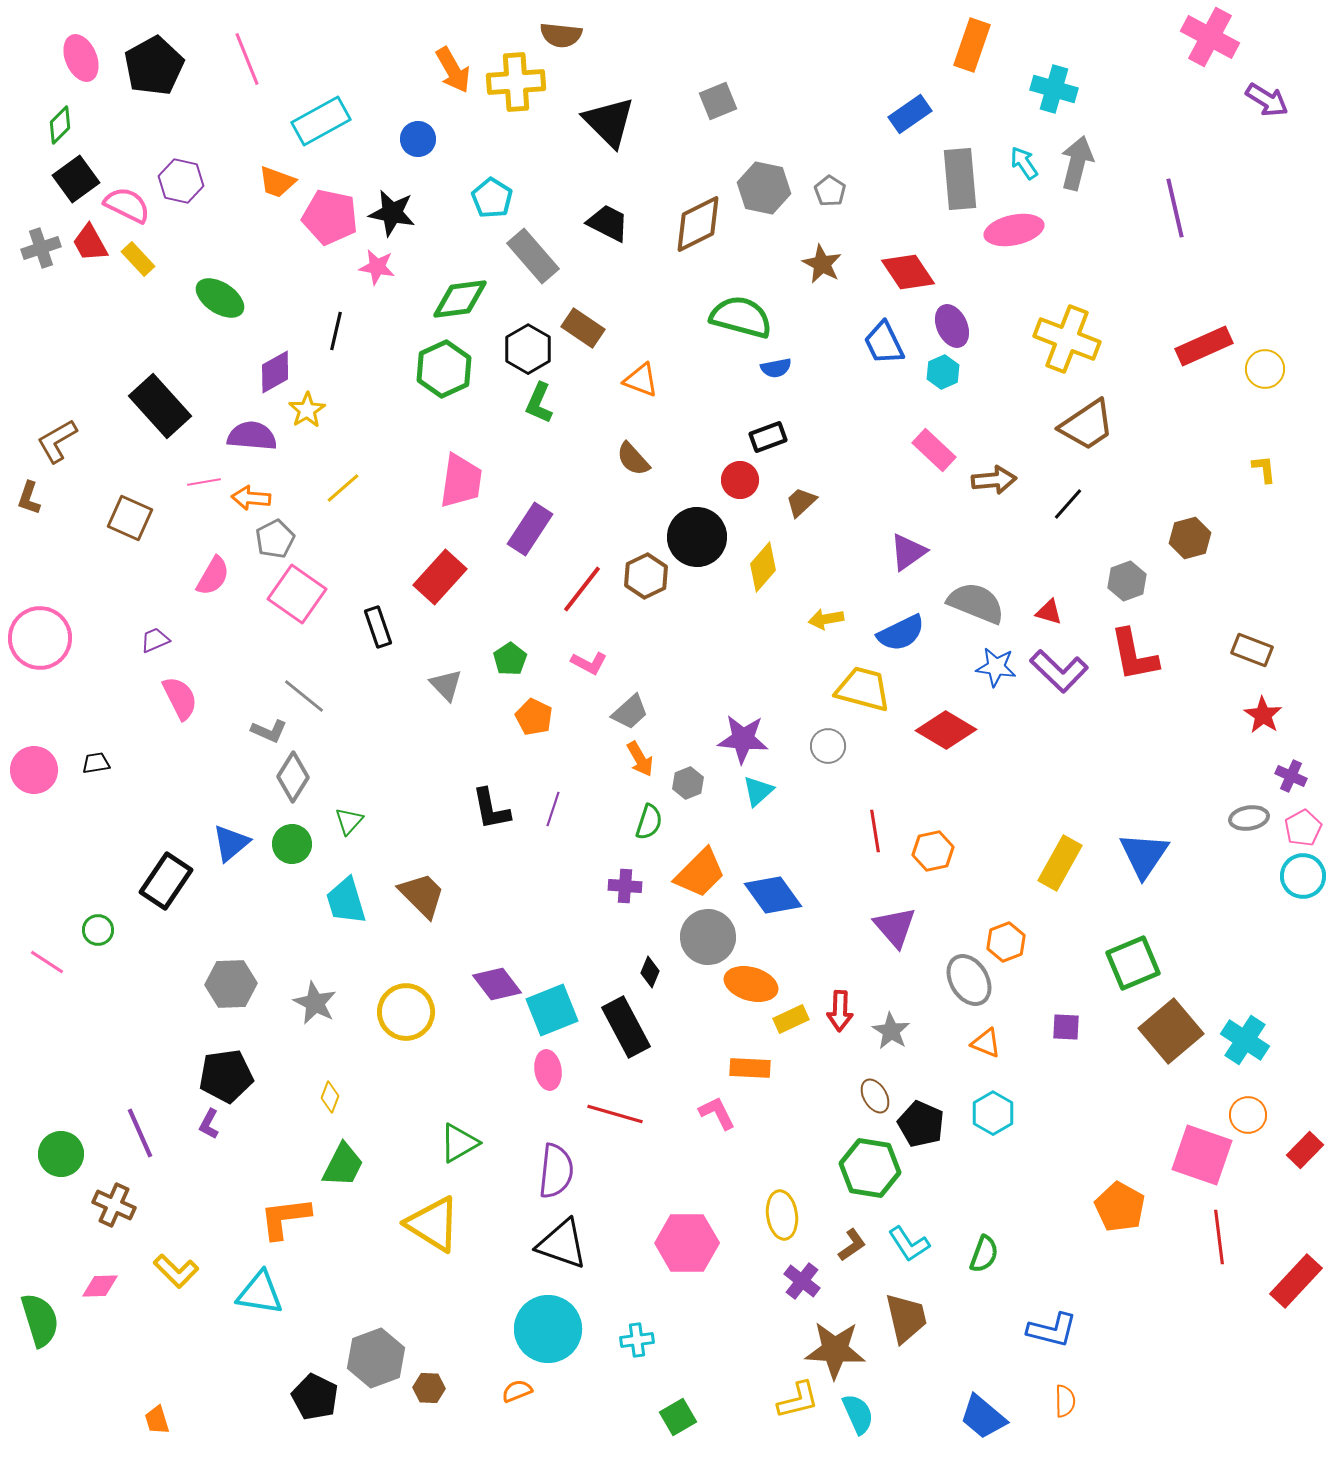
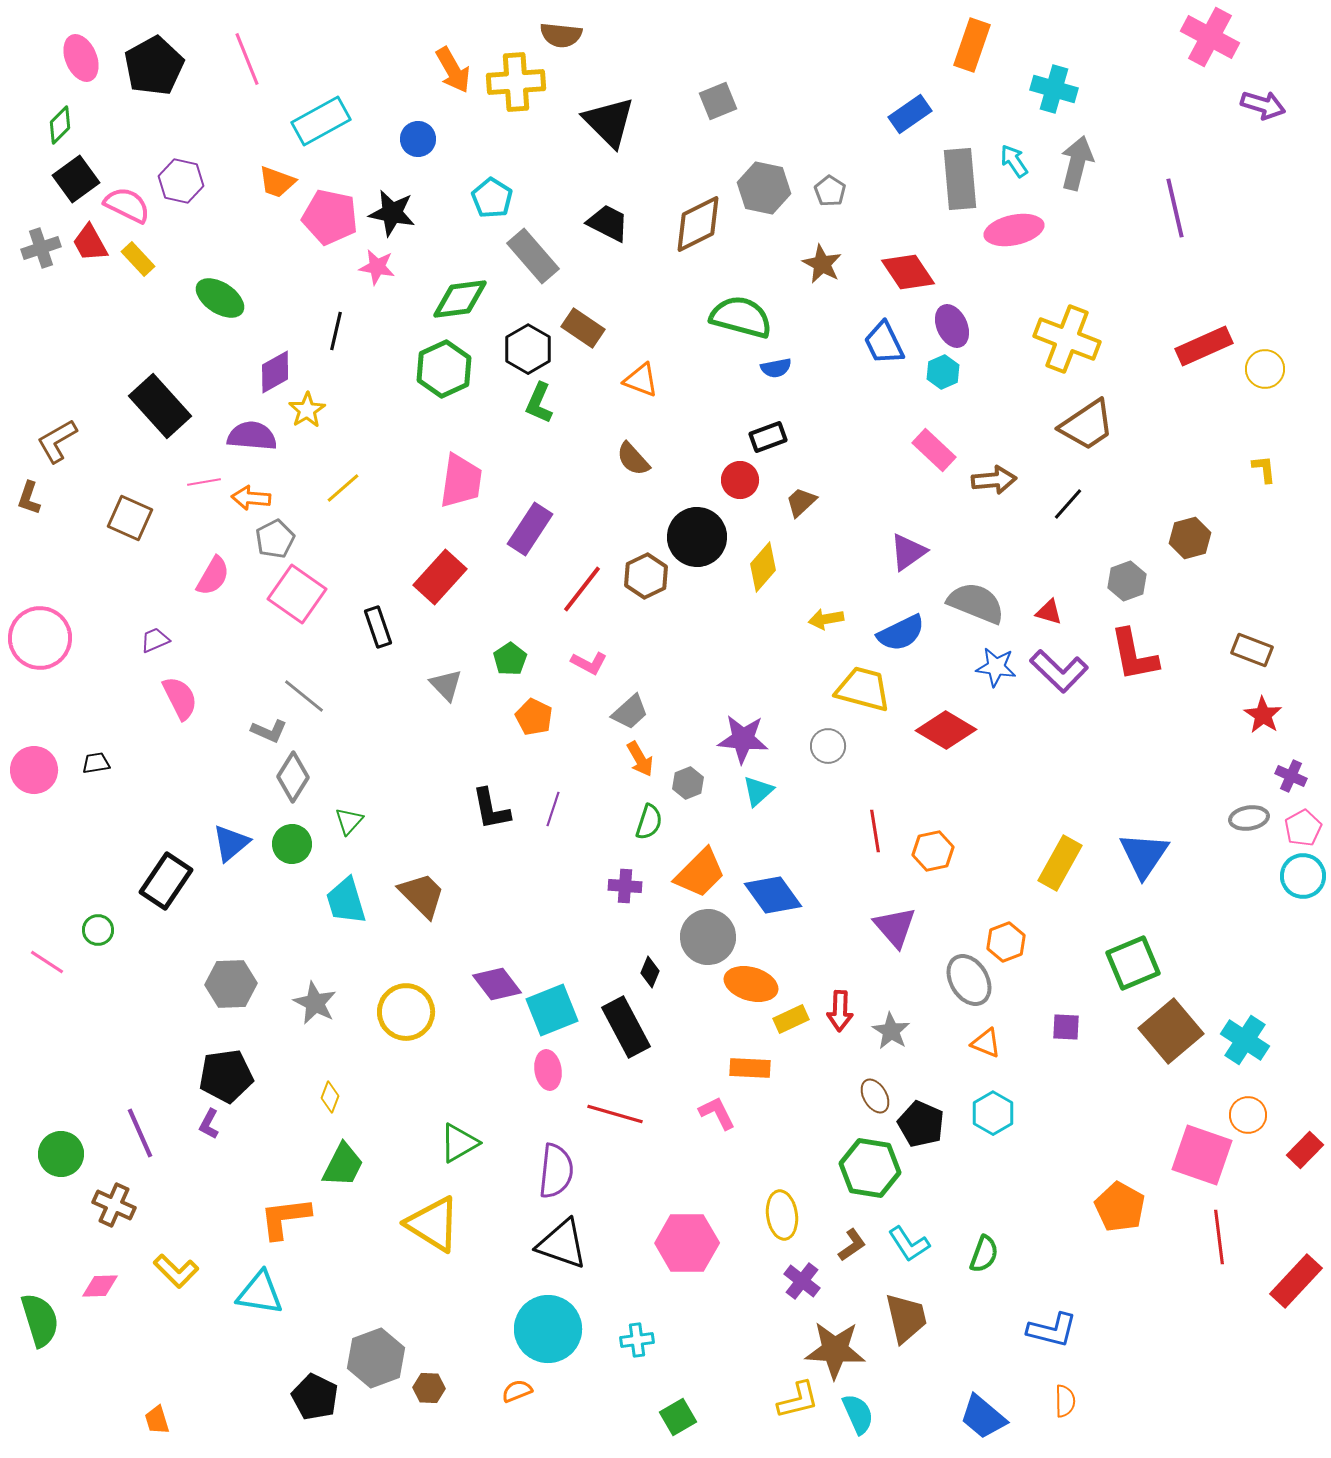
purple arrow at (1267, 100): moved 4 px left, 5 px down; rotated 15 degrees counterclockwise
cyan arrow at (1024, 163): moved 10 px left, 2 px up
